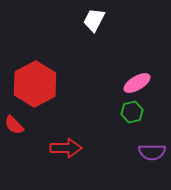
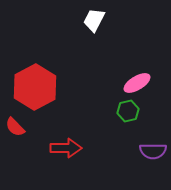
red hexagon: moved 3 px down
green hexagon: moved 4 px left, 1 px up
red semicircle: moved 1 px right, 2 px down
purple semicircle: moved 1 px right, 1 px up
